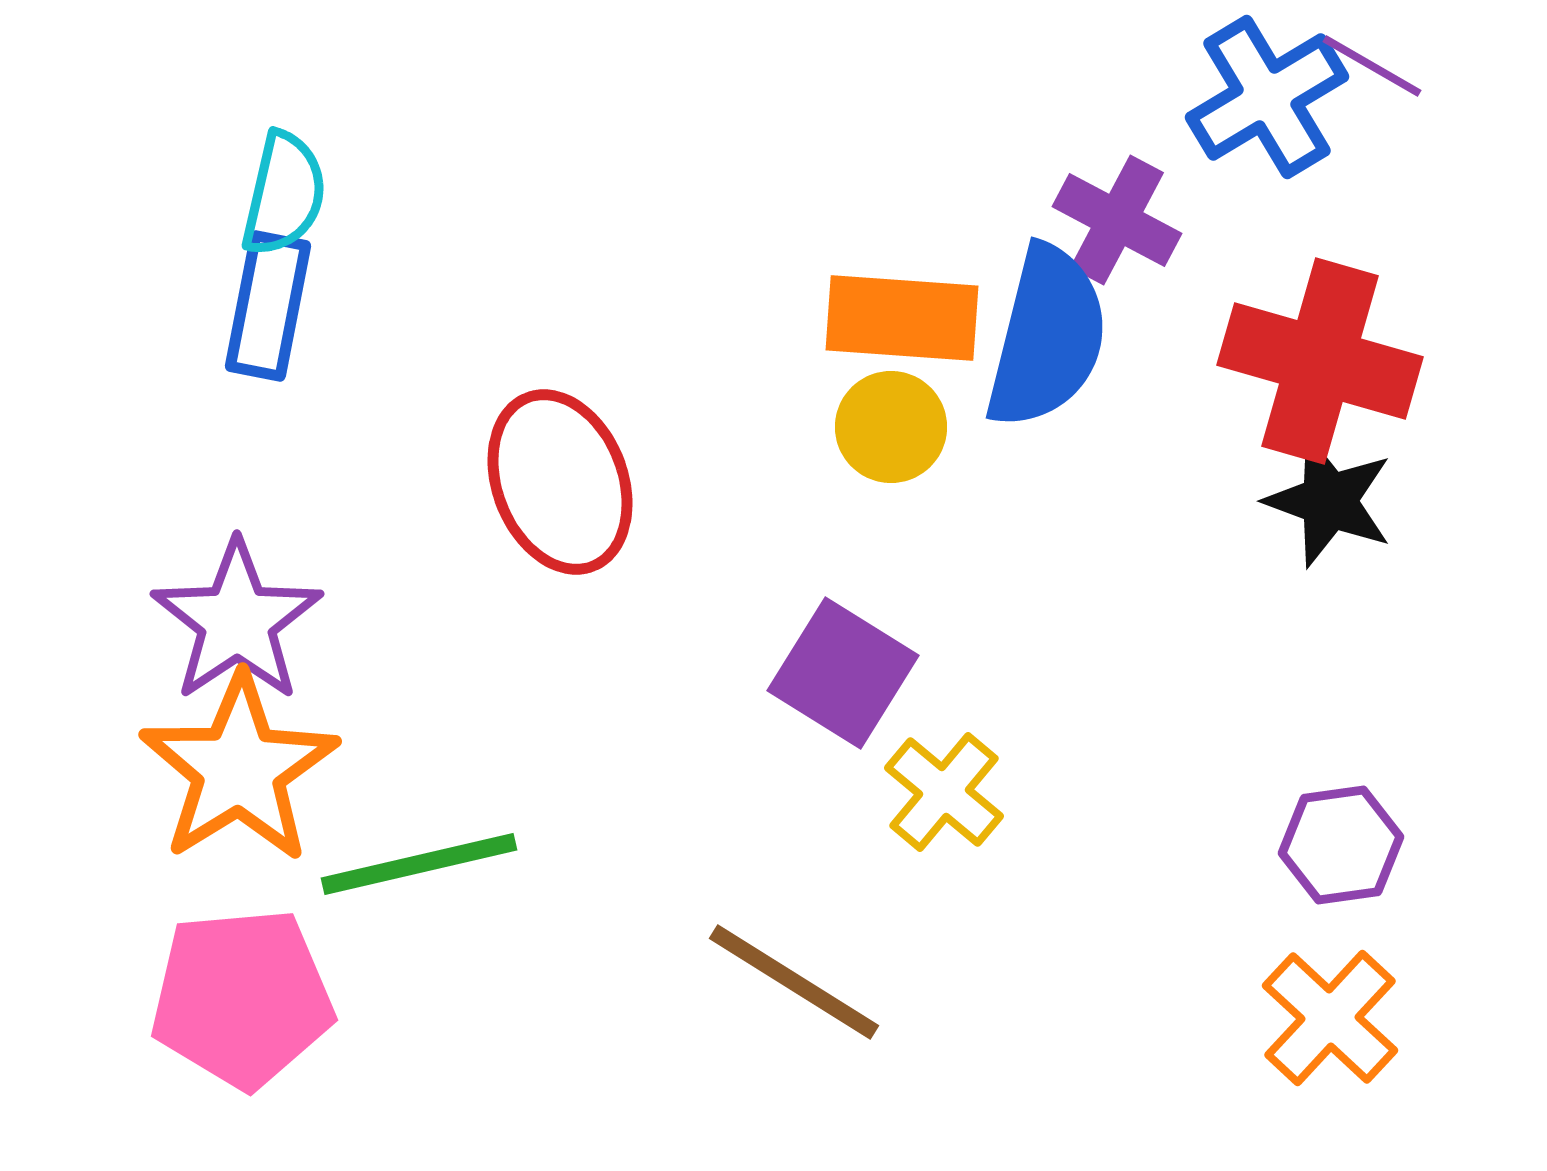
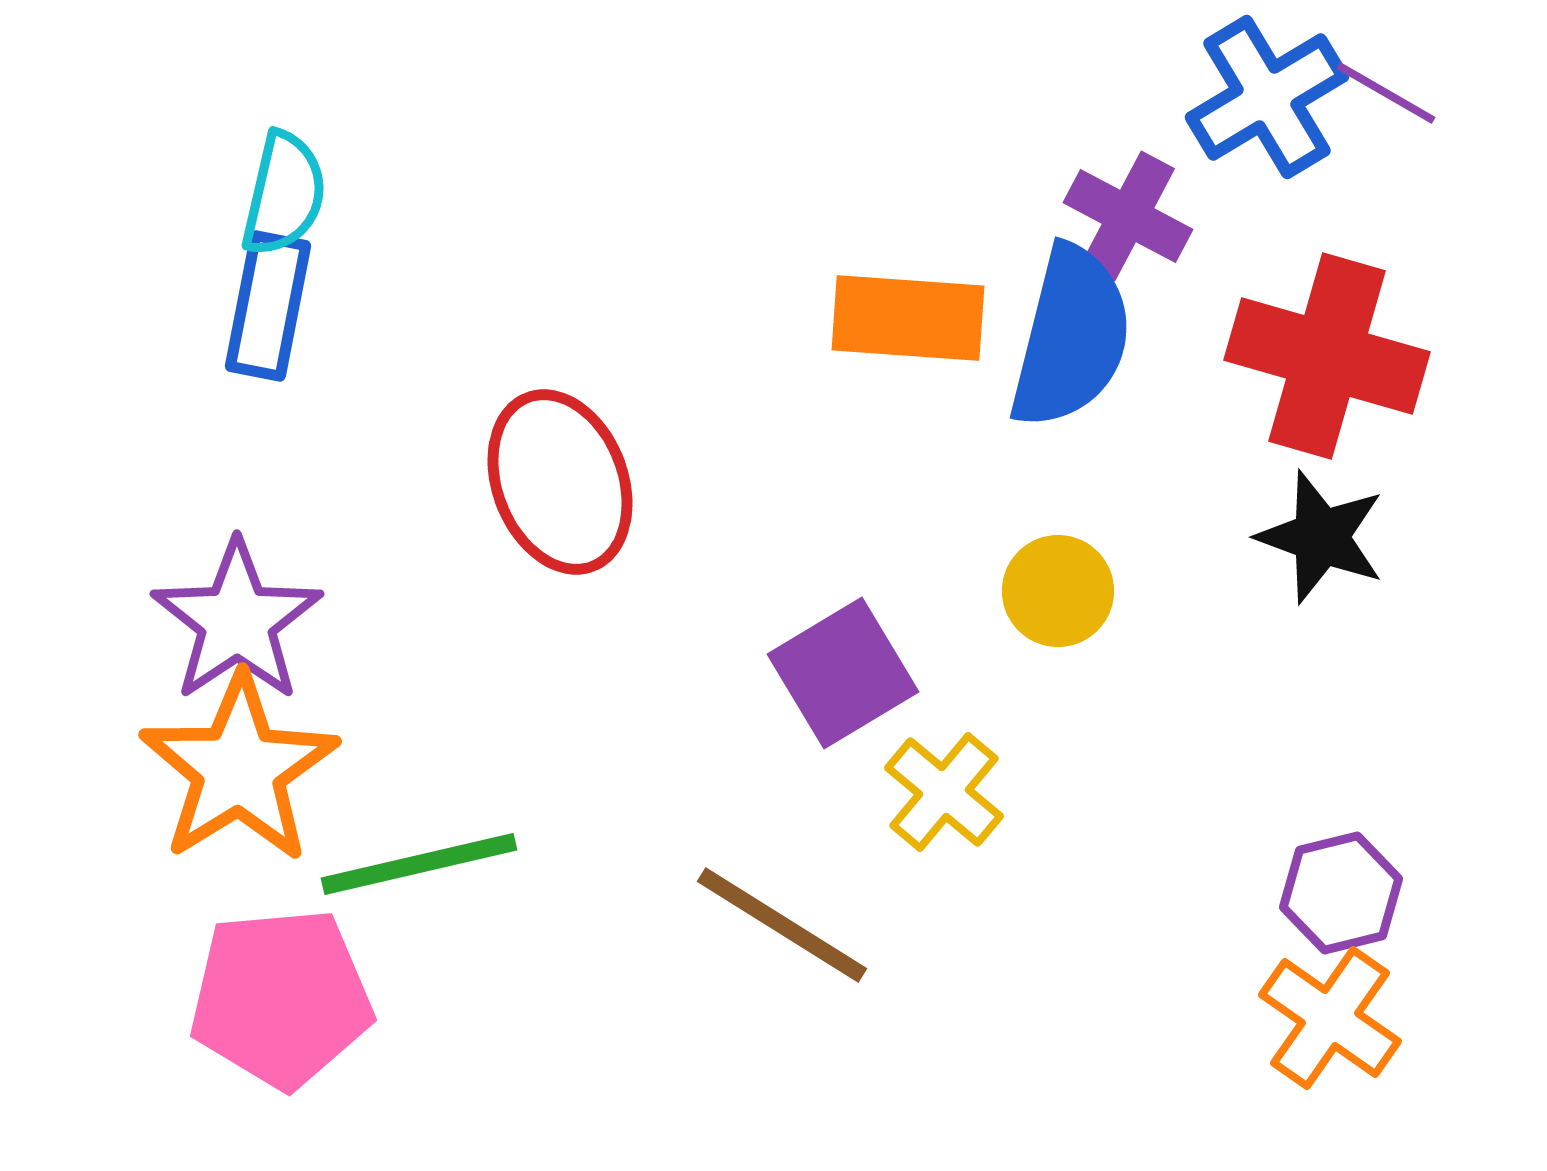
purple line: moved 14 px right, 27 px down
purple cross: moved 11 px right, 4 px up
orange rectangle: moved 6 px right
blue semicircle: moved 24 px right
red cross: moved 7 px right, 5 px up
yellow circle: moved 167 px right, 164 px down
black star: moved 8 px left, 36 px down
purple square: rotated 27 degrees clockwise
purple hexagon: moved 48 px down; rotated 6 degrees counterclockwise
brown line: moved 12 px left, 57 px up
pink pentagon: moved 39 px right
orange cross: rotated 8 degrees counterclockwise
